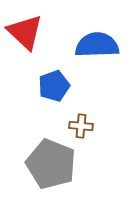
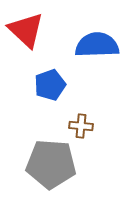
red triangle: moved 1 px right, 2 px up
blue pentagon: moved 4 px left, 1 px up
gray pentagon: rotated 18 degrees counterclockwise
